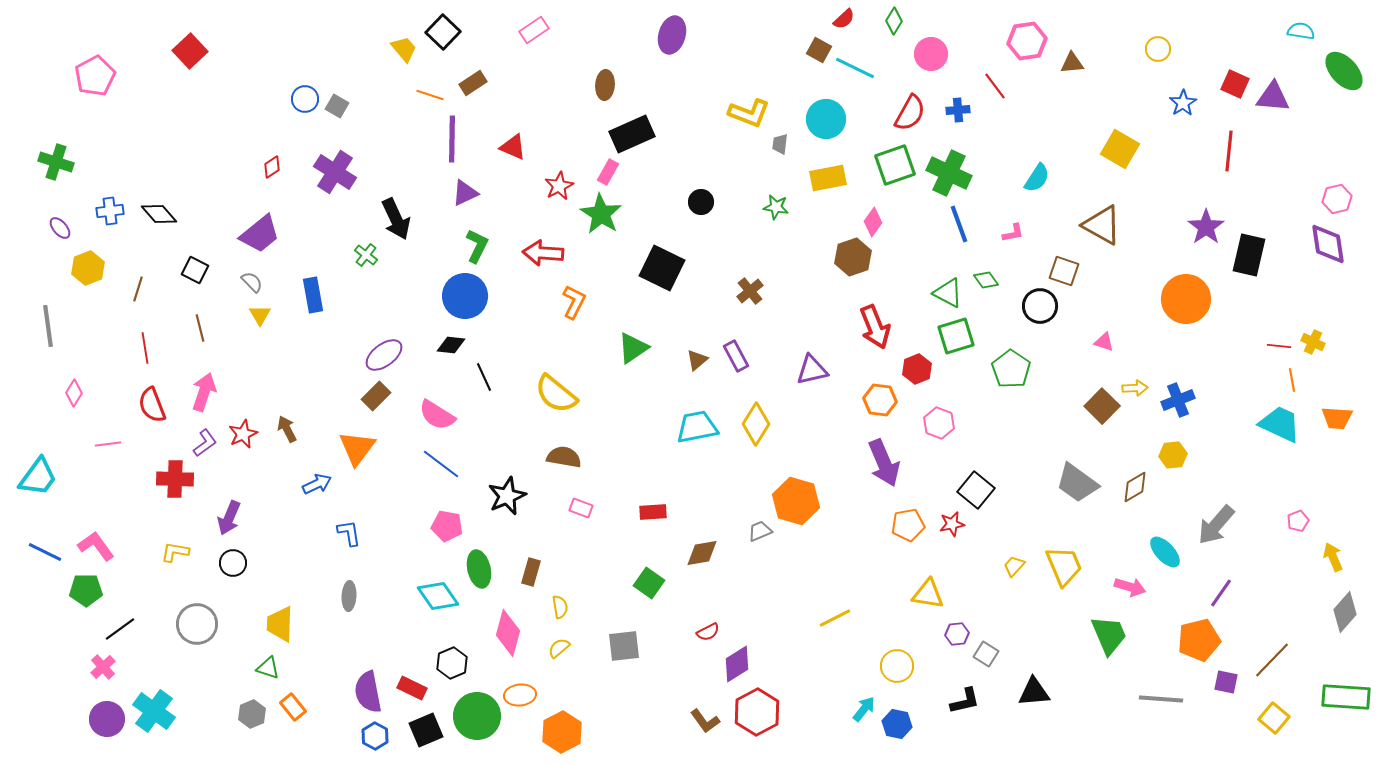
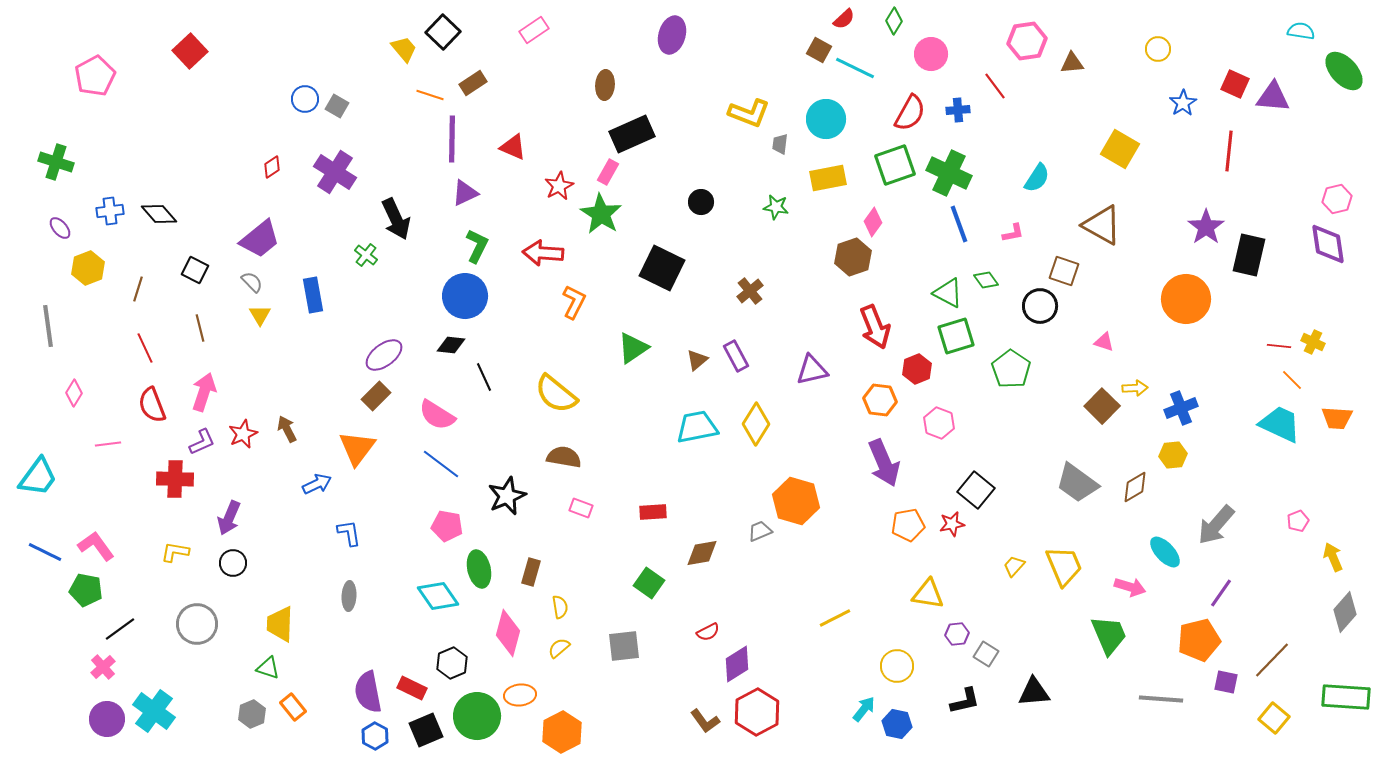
purple trapezoid at (260, 234): moved 5 px down
red line at (145, 348): rotated 16 degrees counterclockwise
orange line at (1292, 380): rotated 35 degrees counterclockwise
blue cross at (1178, 400): moved 3 px right, 8 px down
purple L-shape at (205, 443): moved 3 px left, 1 px up; rotated 12 degrees clockwise
green pentagon at (86, 590): rotated 12 degrees clockwise
